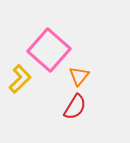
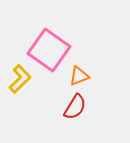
pink square: rotated 6 degrees counterclockwise
orange triangle: rotated 30 degrees clockwise
